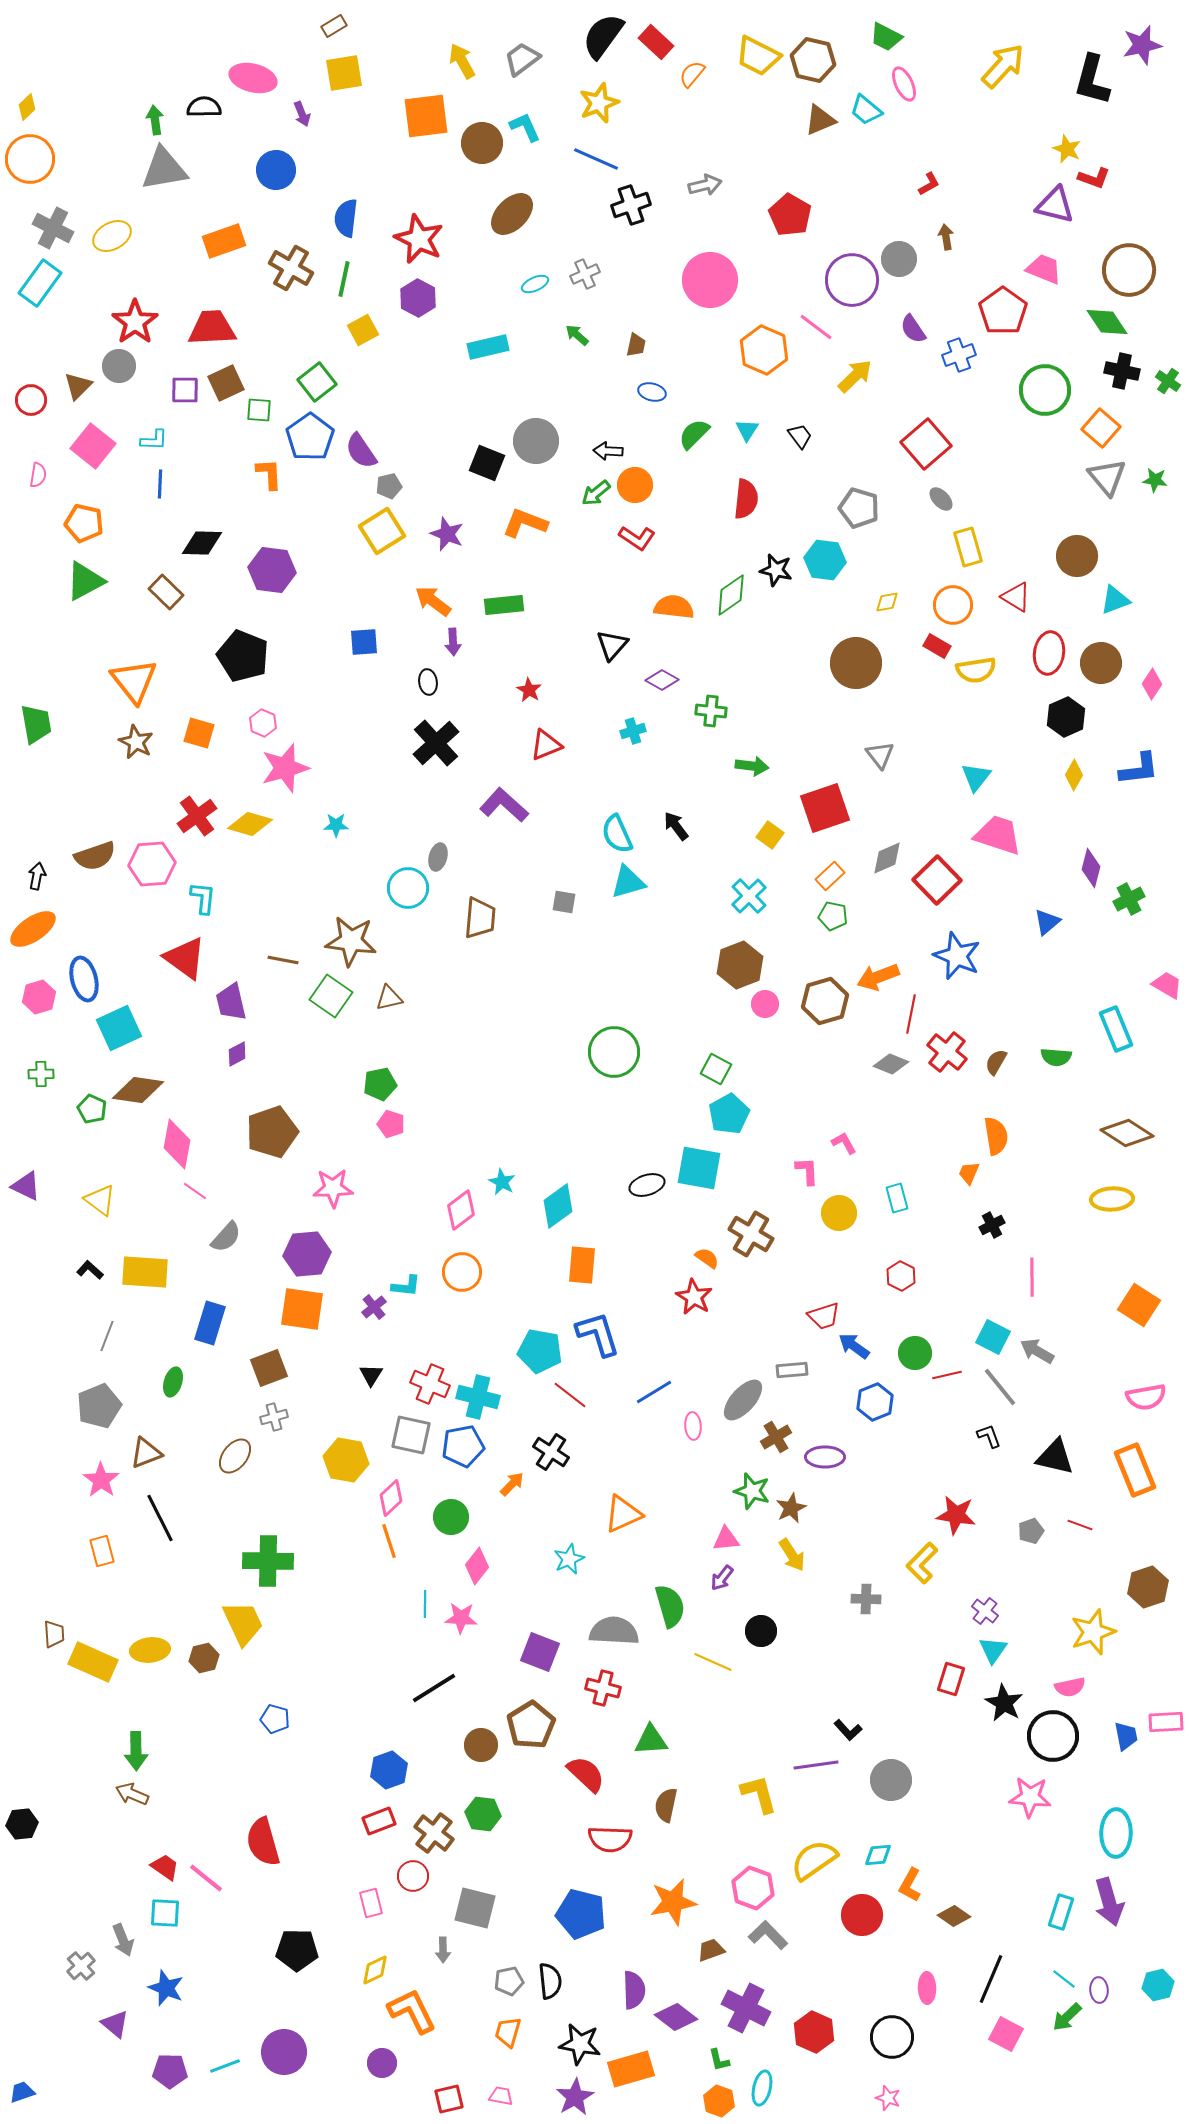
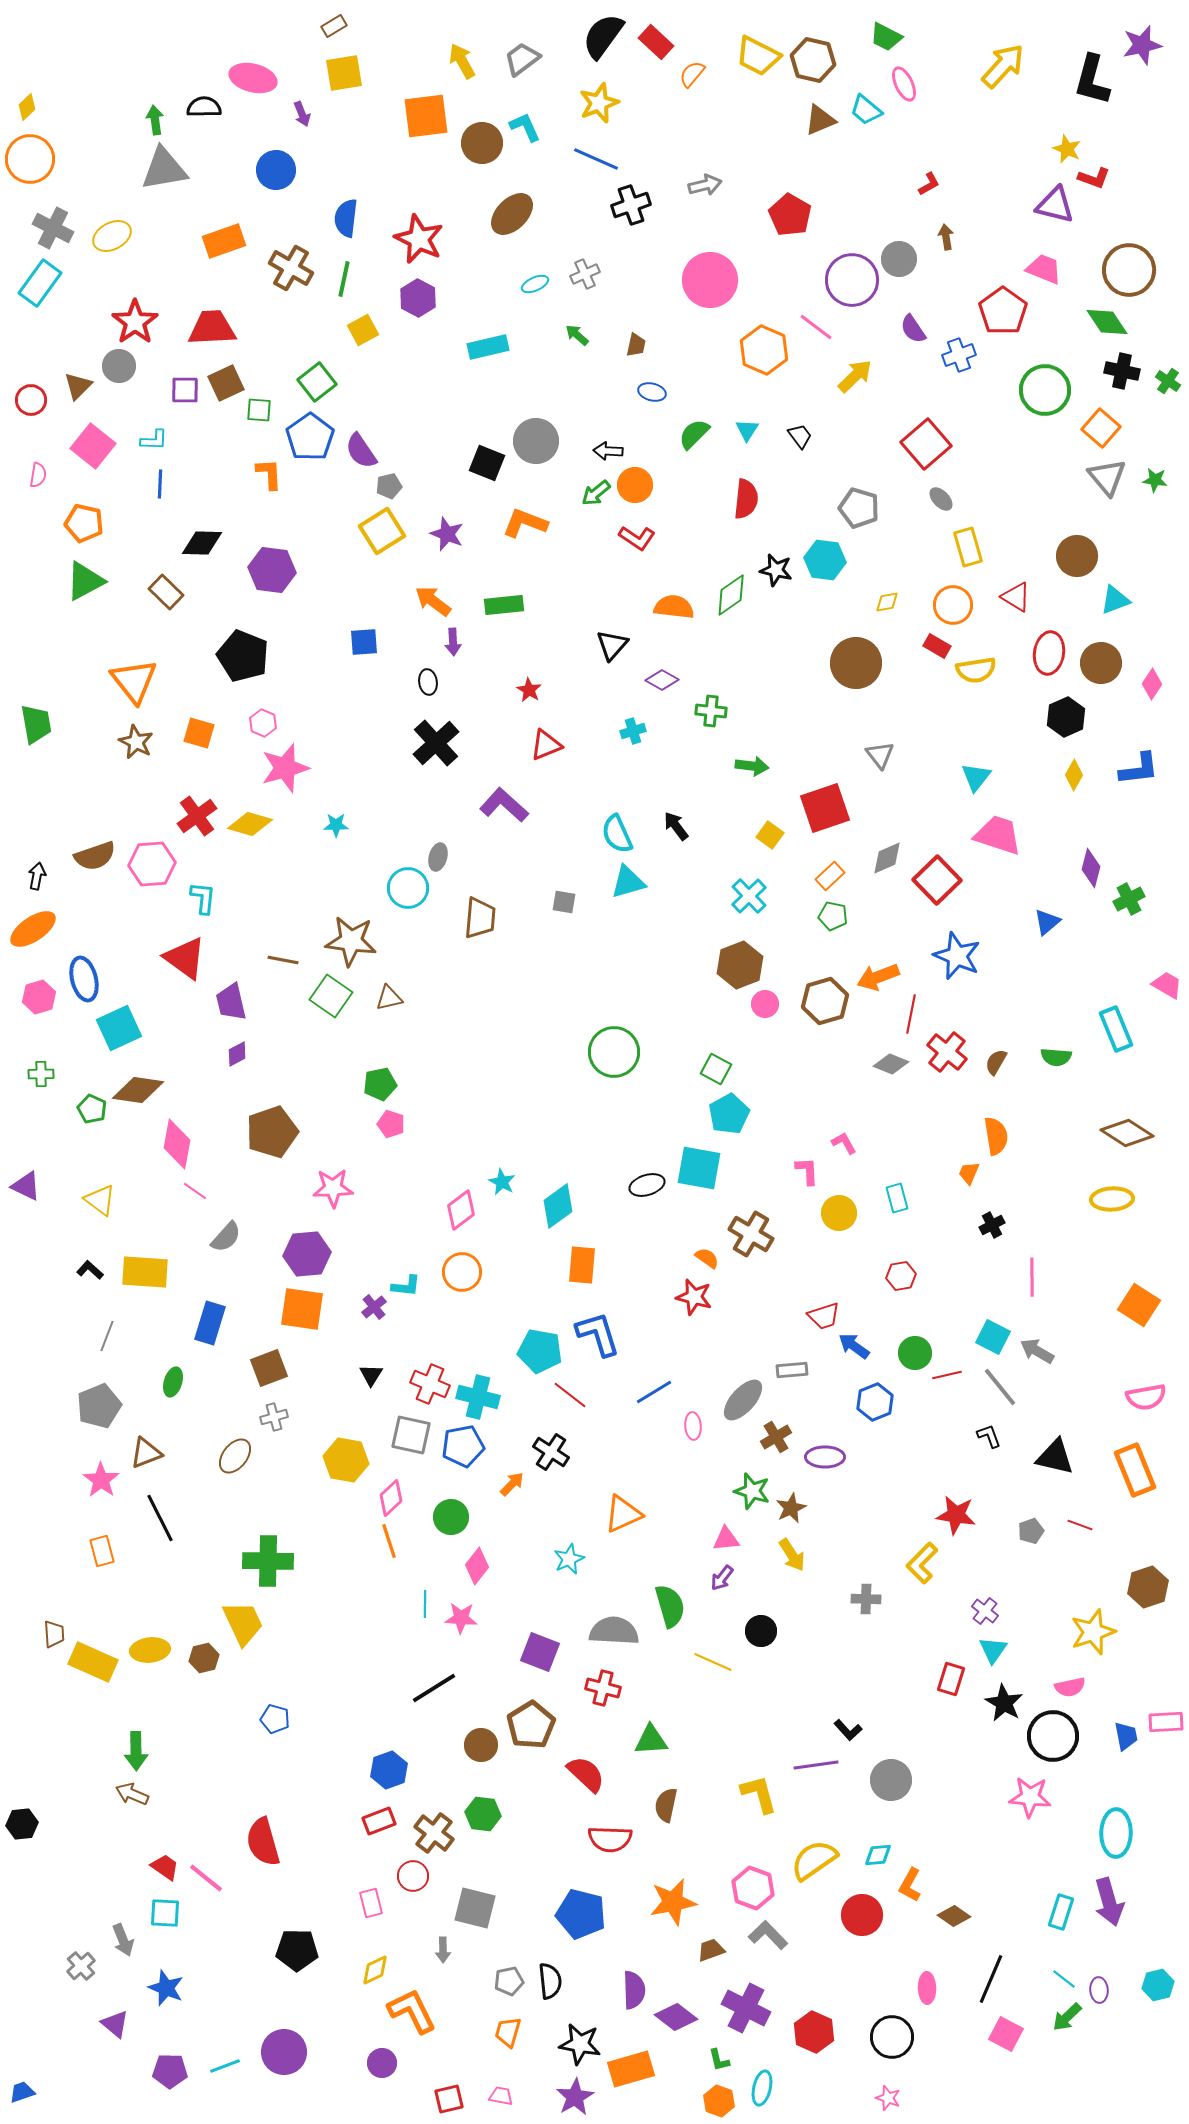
red hexagon at (901, 1276): rotated 24 degrees clockwise
red star at (694, 1297): rotated 15 degrees counterclockwise
